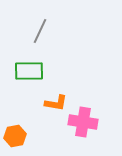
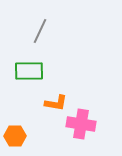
pink cross: moved 2 px left, 2 px down
orange hexagon: rotated 10 degrees clockwise
